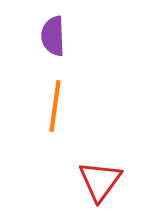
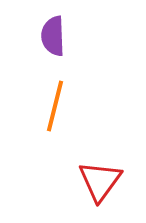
orange line: rotated 6 degrees clockwise
